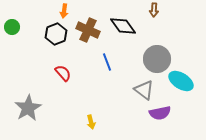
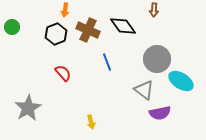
orange arrow: moved 1 px right, 1 px up
